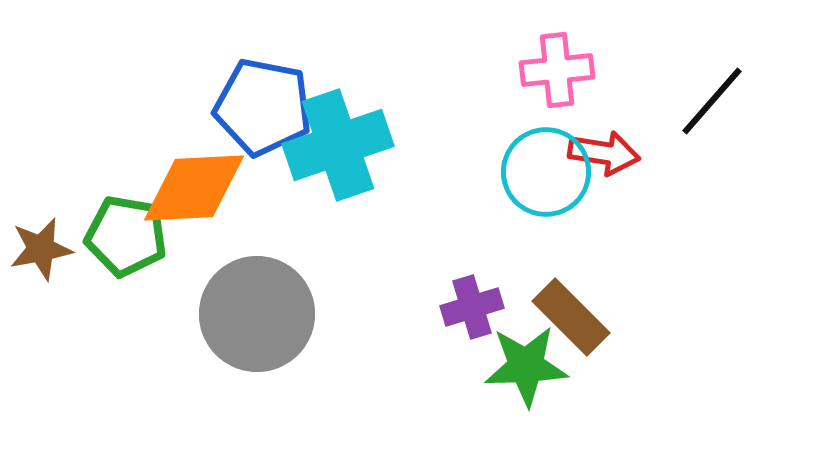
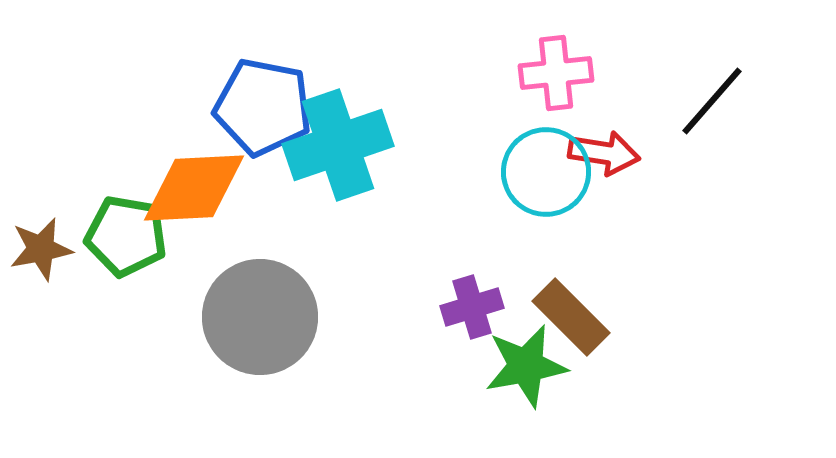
pink cross: moved 1 px left, 3 px down
gray circle: moved 3 px right, 3 px down
green star: rotated 8 degrees counterclockwise
